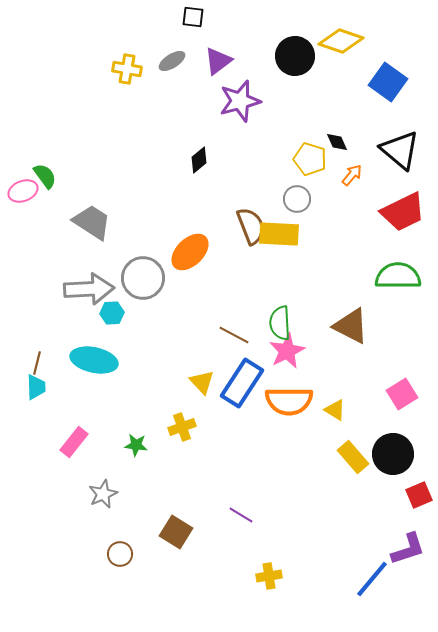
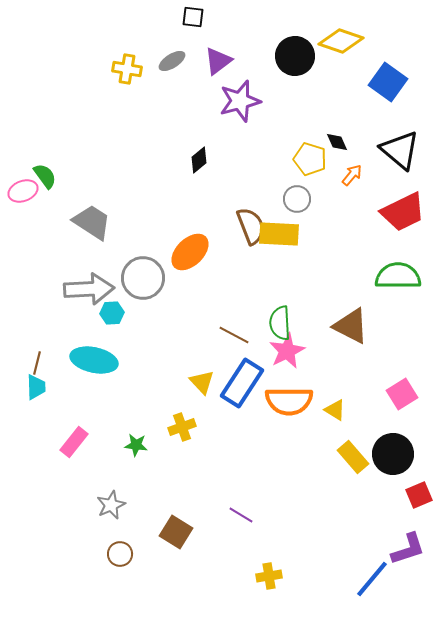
gray star at (103, 494): moved 8 px right, 11 px down
